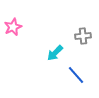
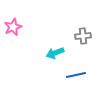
cyan arrow: rotated 24 degrees clockwise
blue line: rotated 60 degrees counterclockwise
